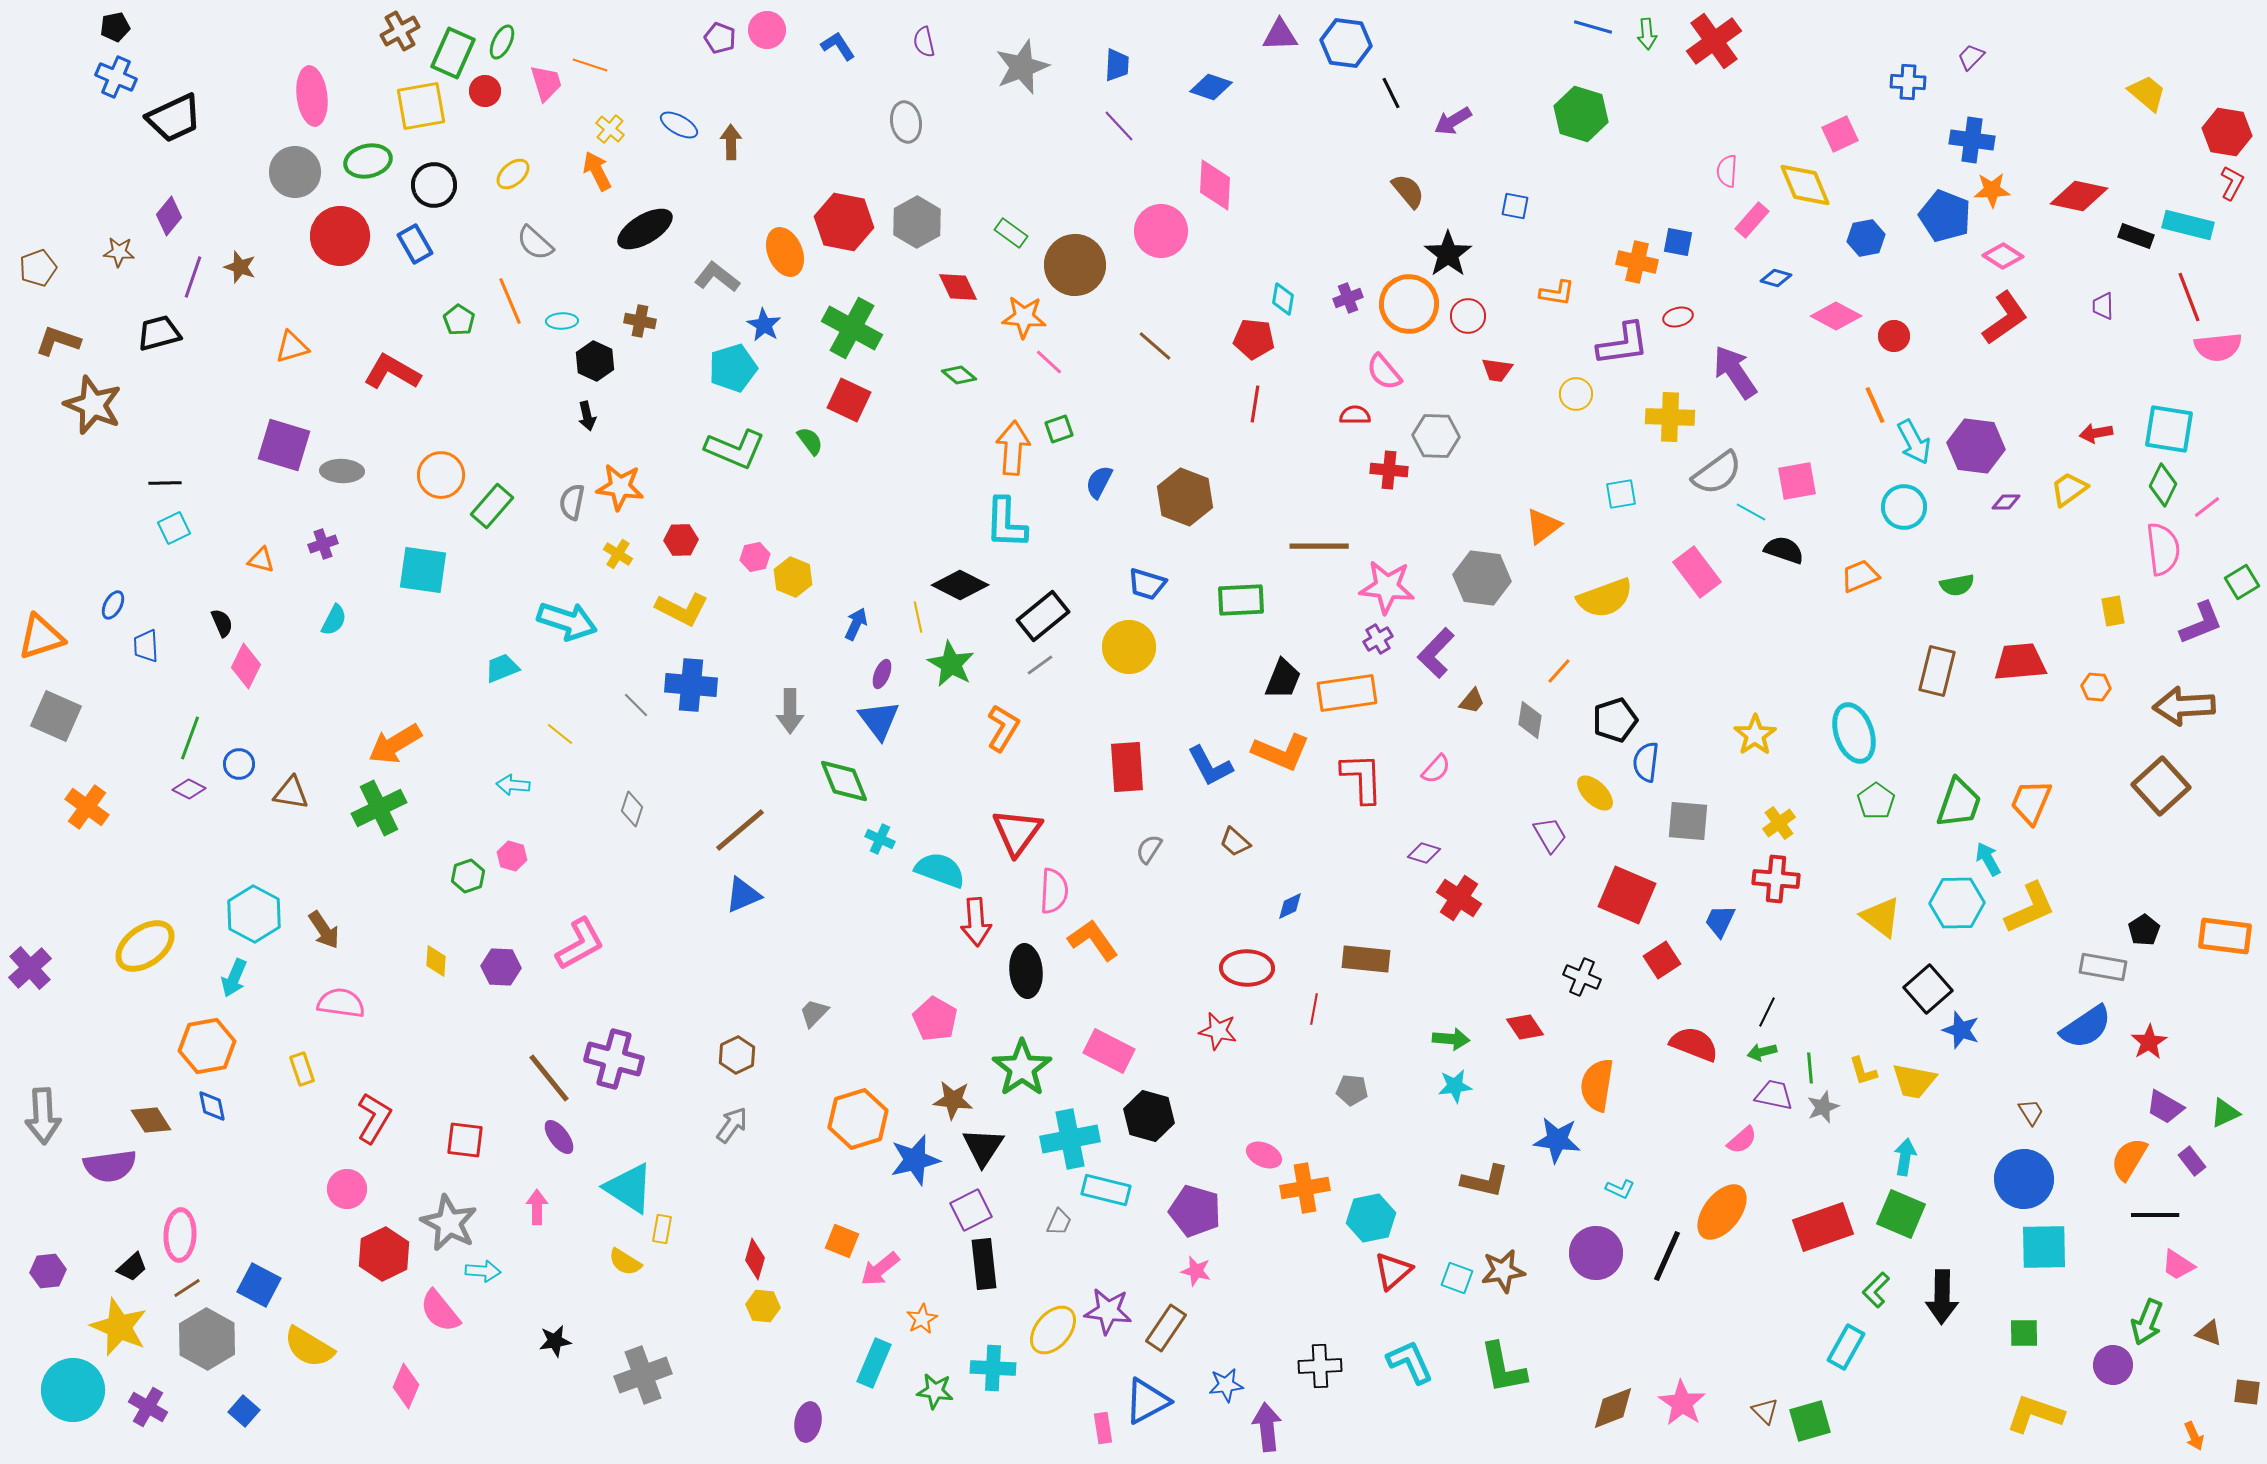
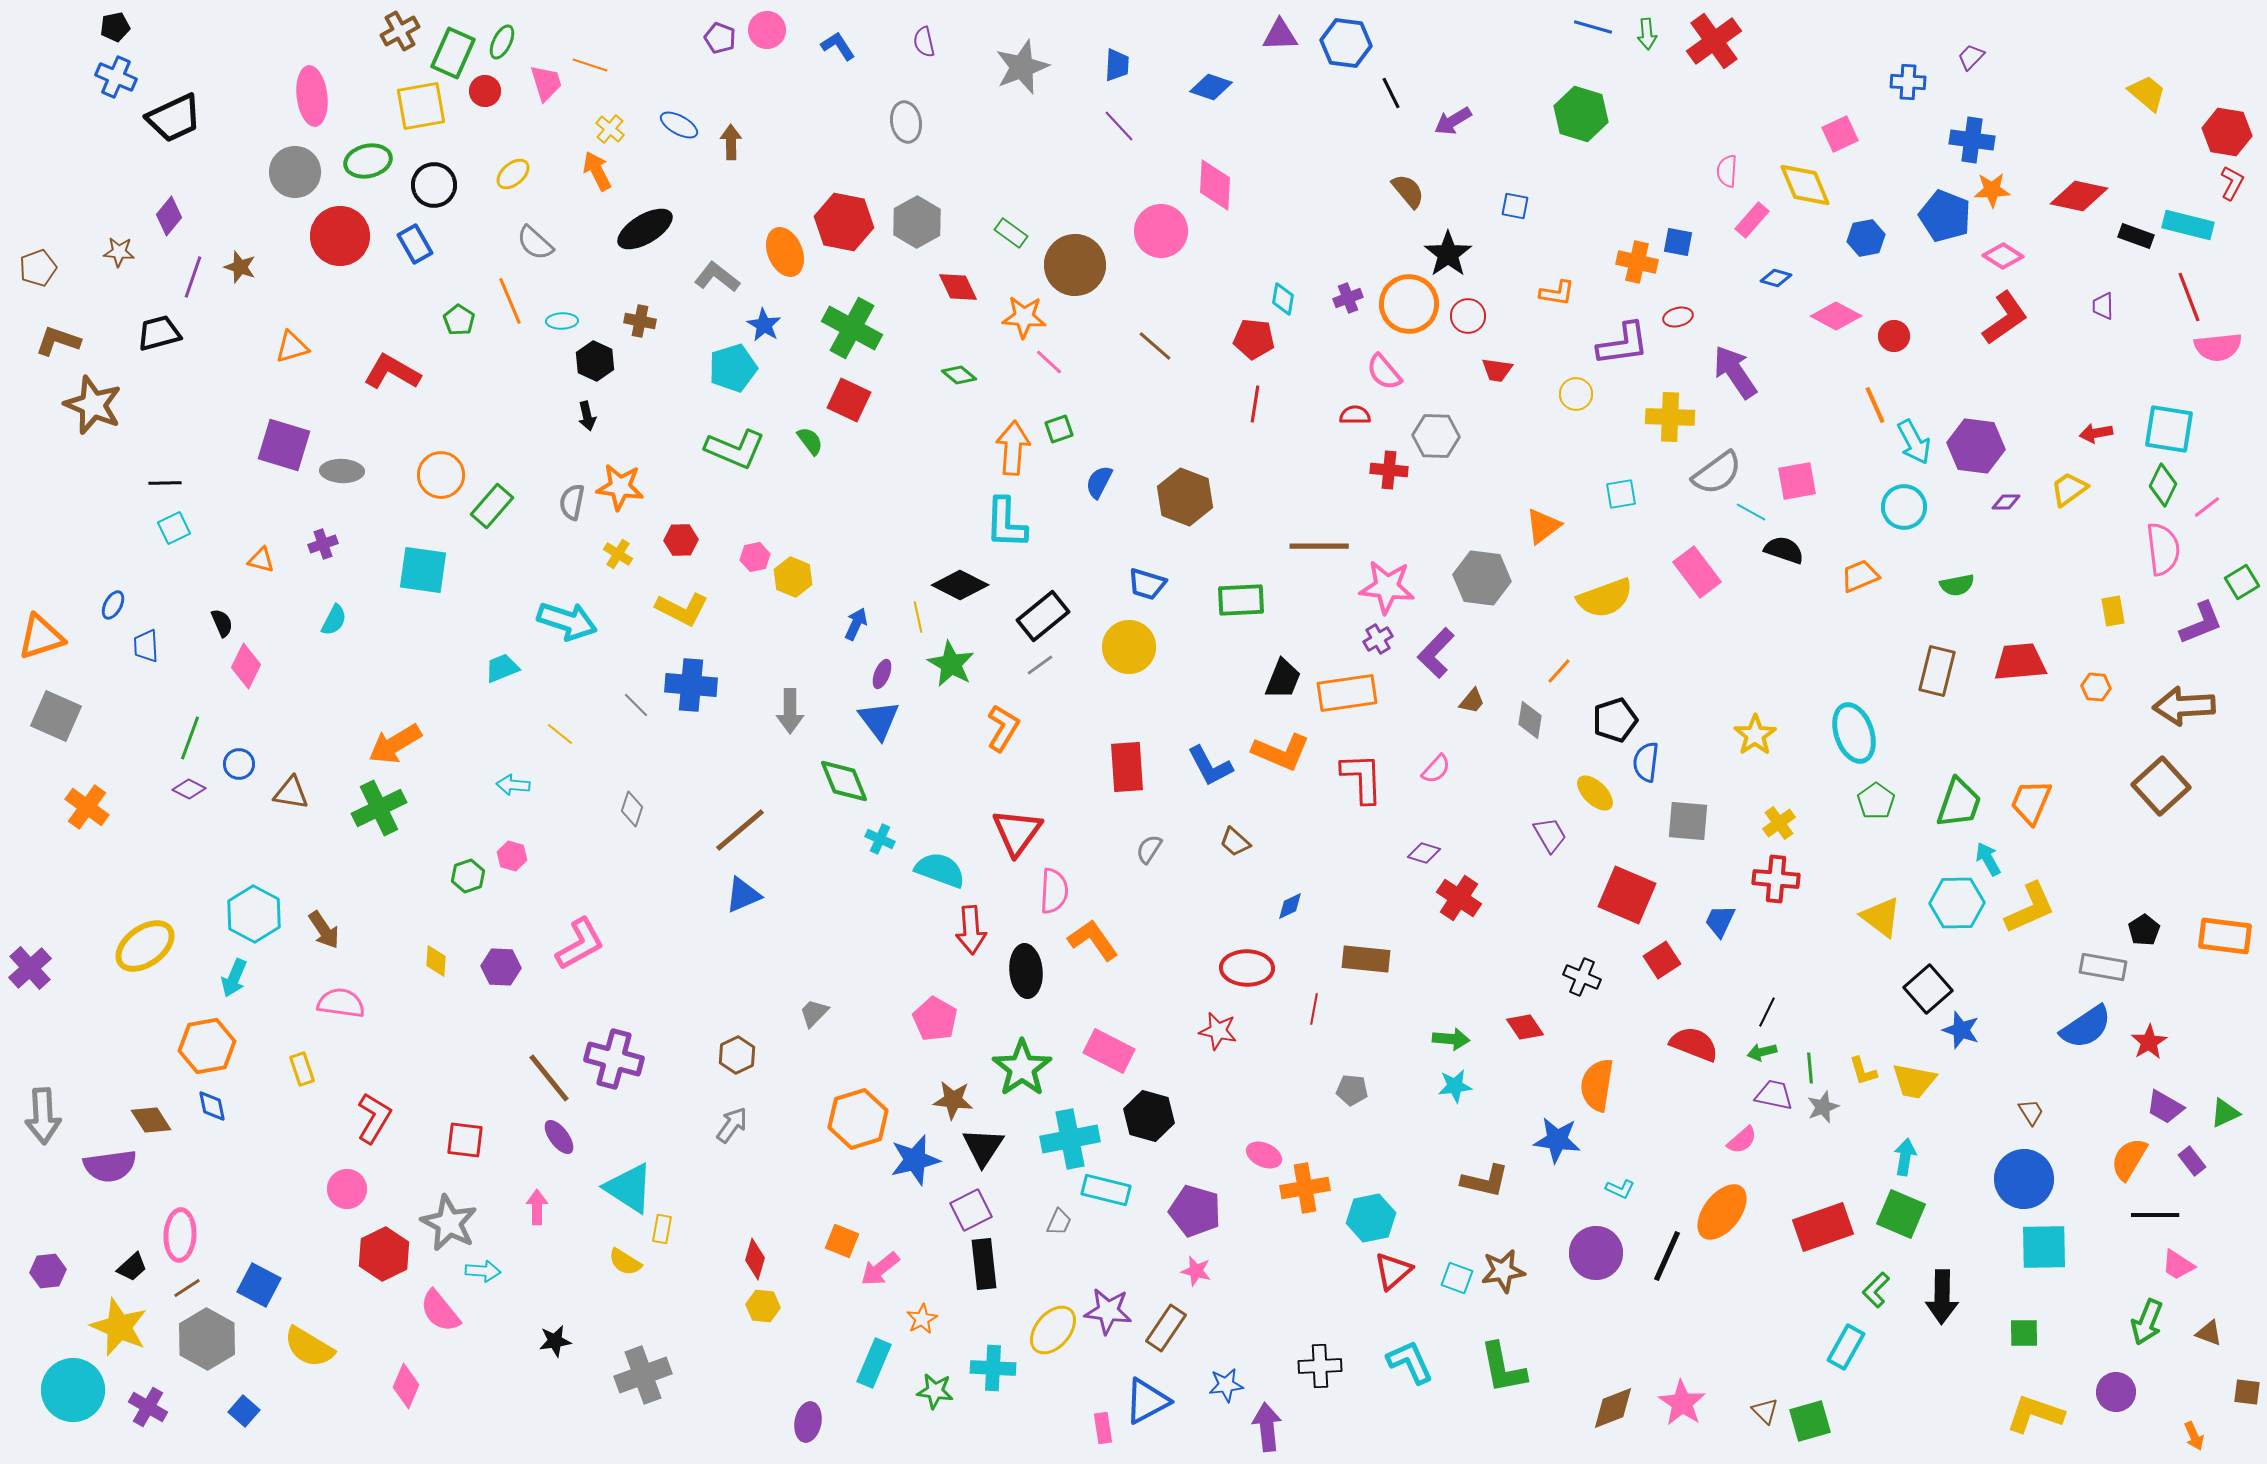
red arrow at (976, 922): moved 5 px left, 8 px down
purple circle at (2113, 1365): moved 3 px right, 27 px down
